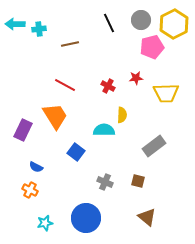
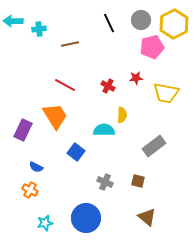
cyan arrow: moved 2 px left, 3 px up
yellow trapezoid: rotated 12 degrees clockwise
